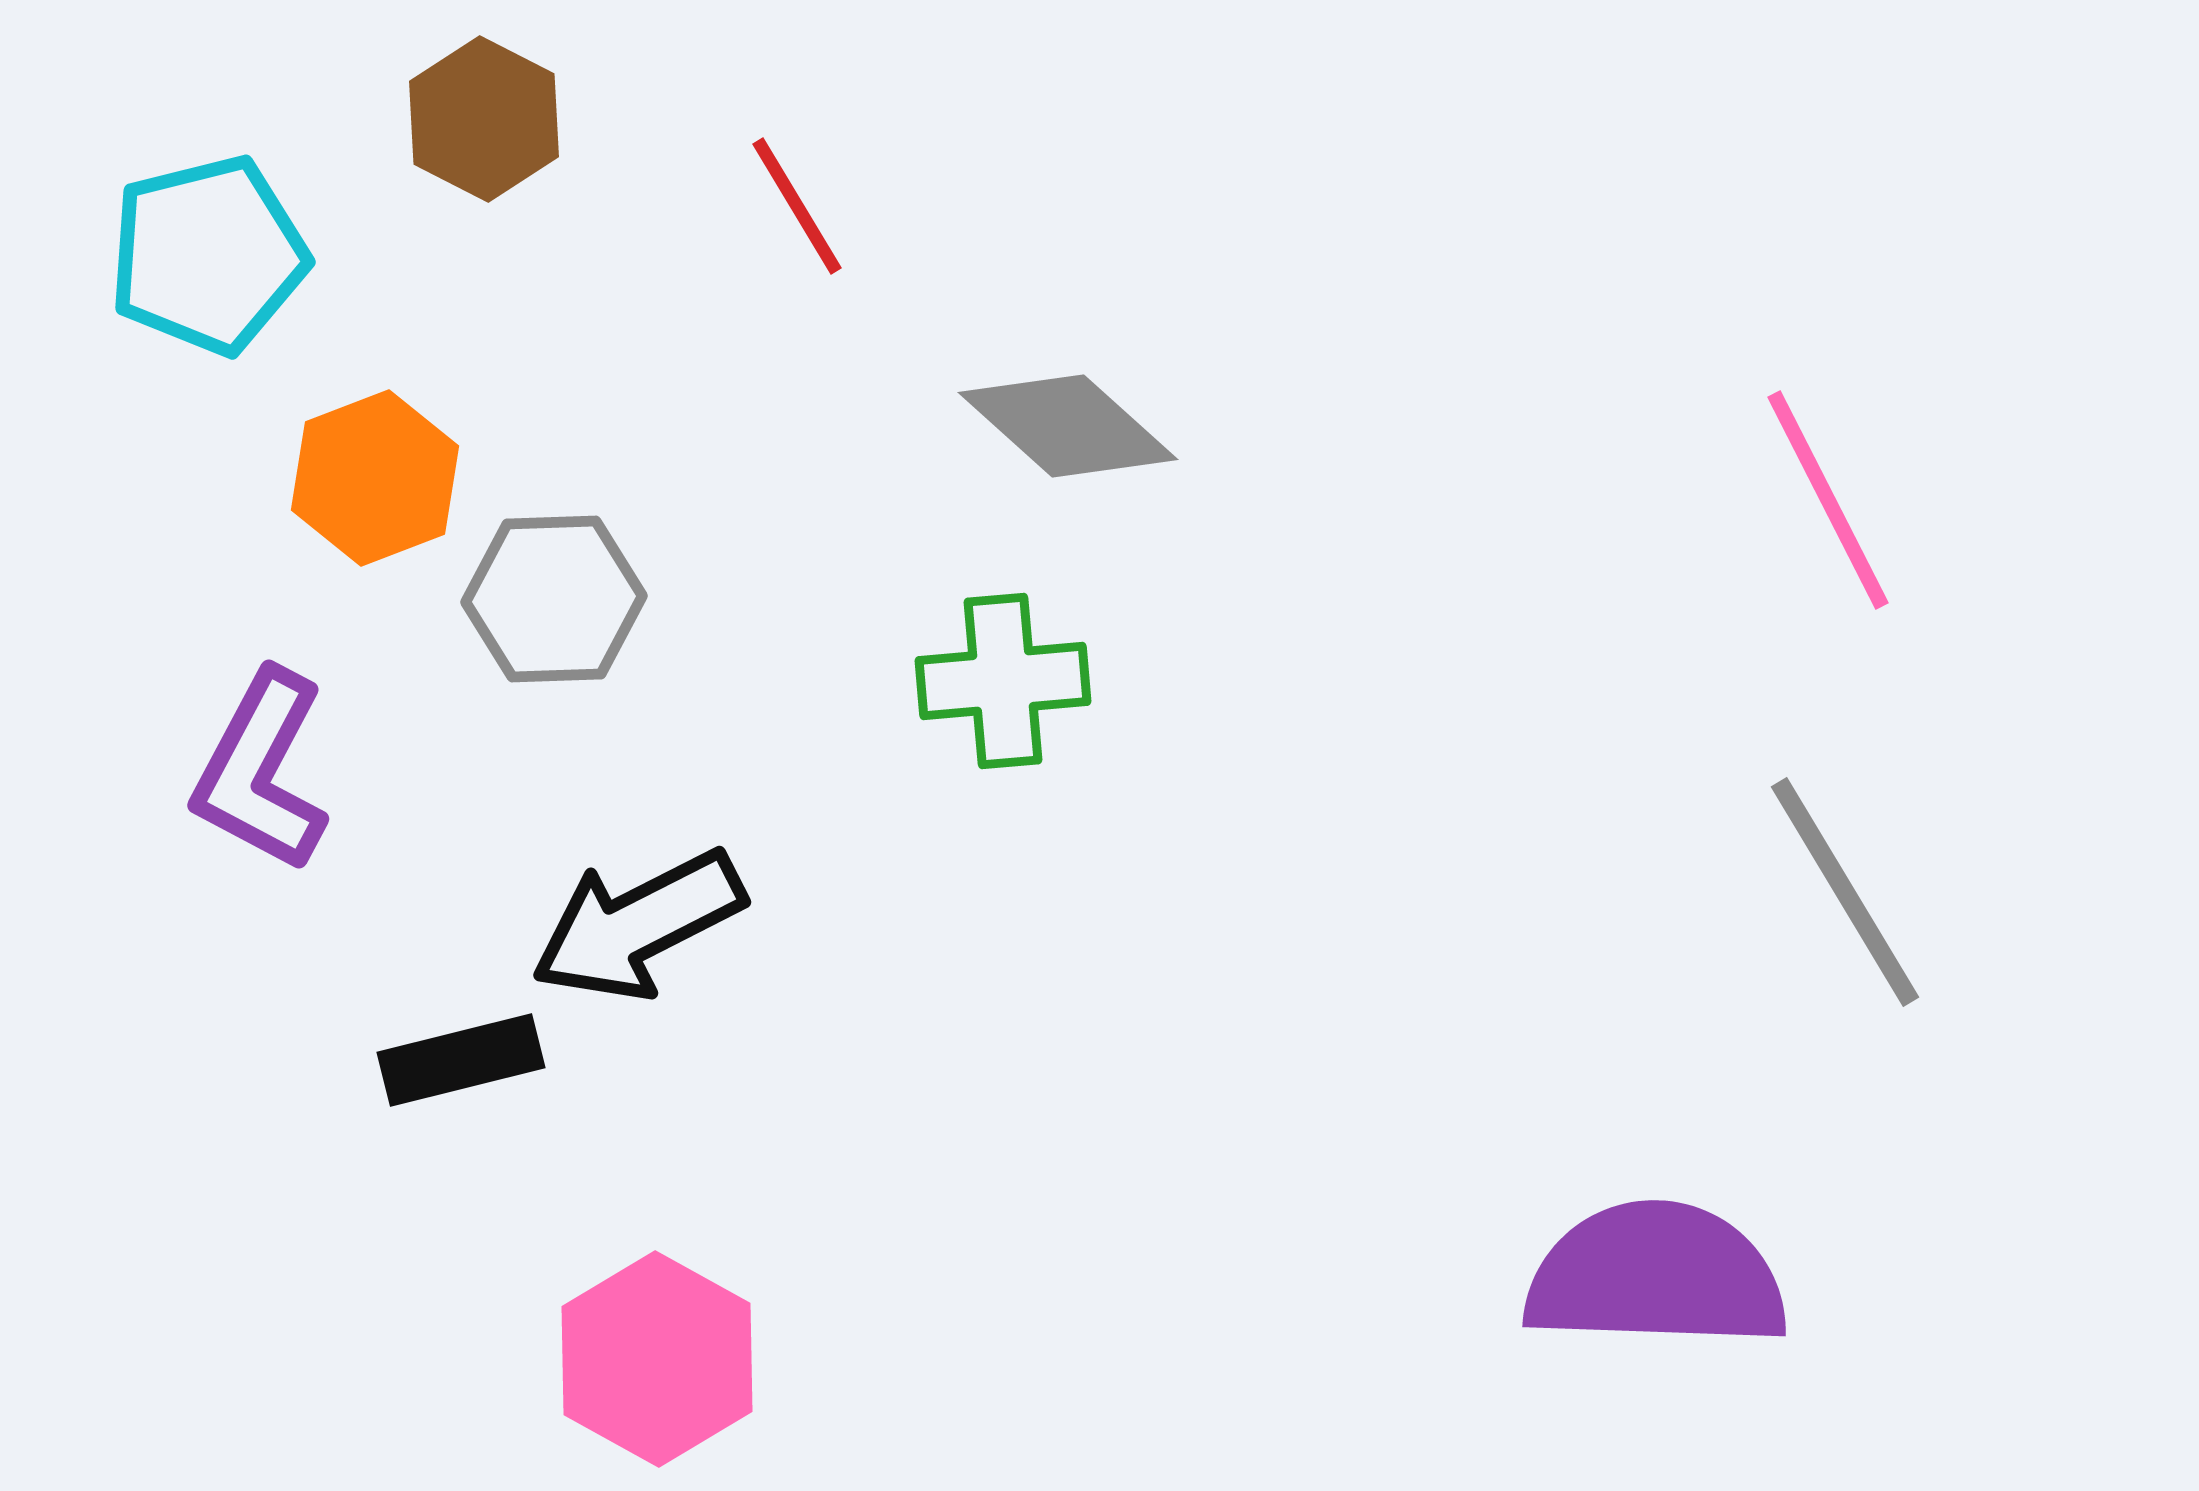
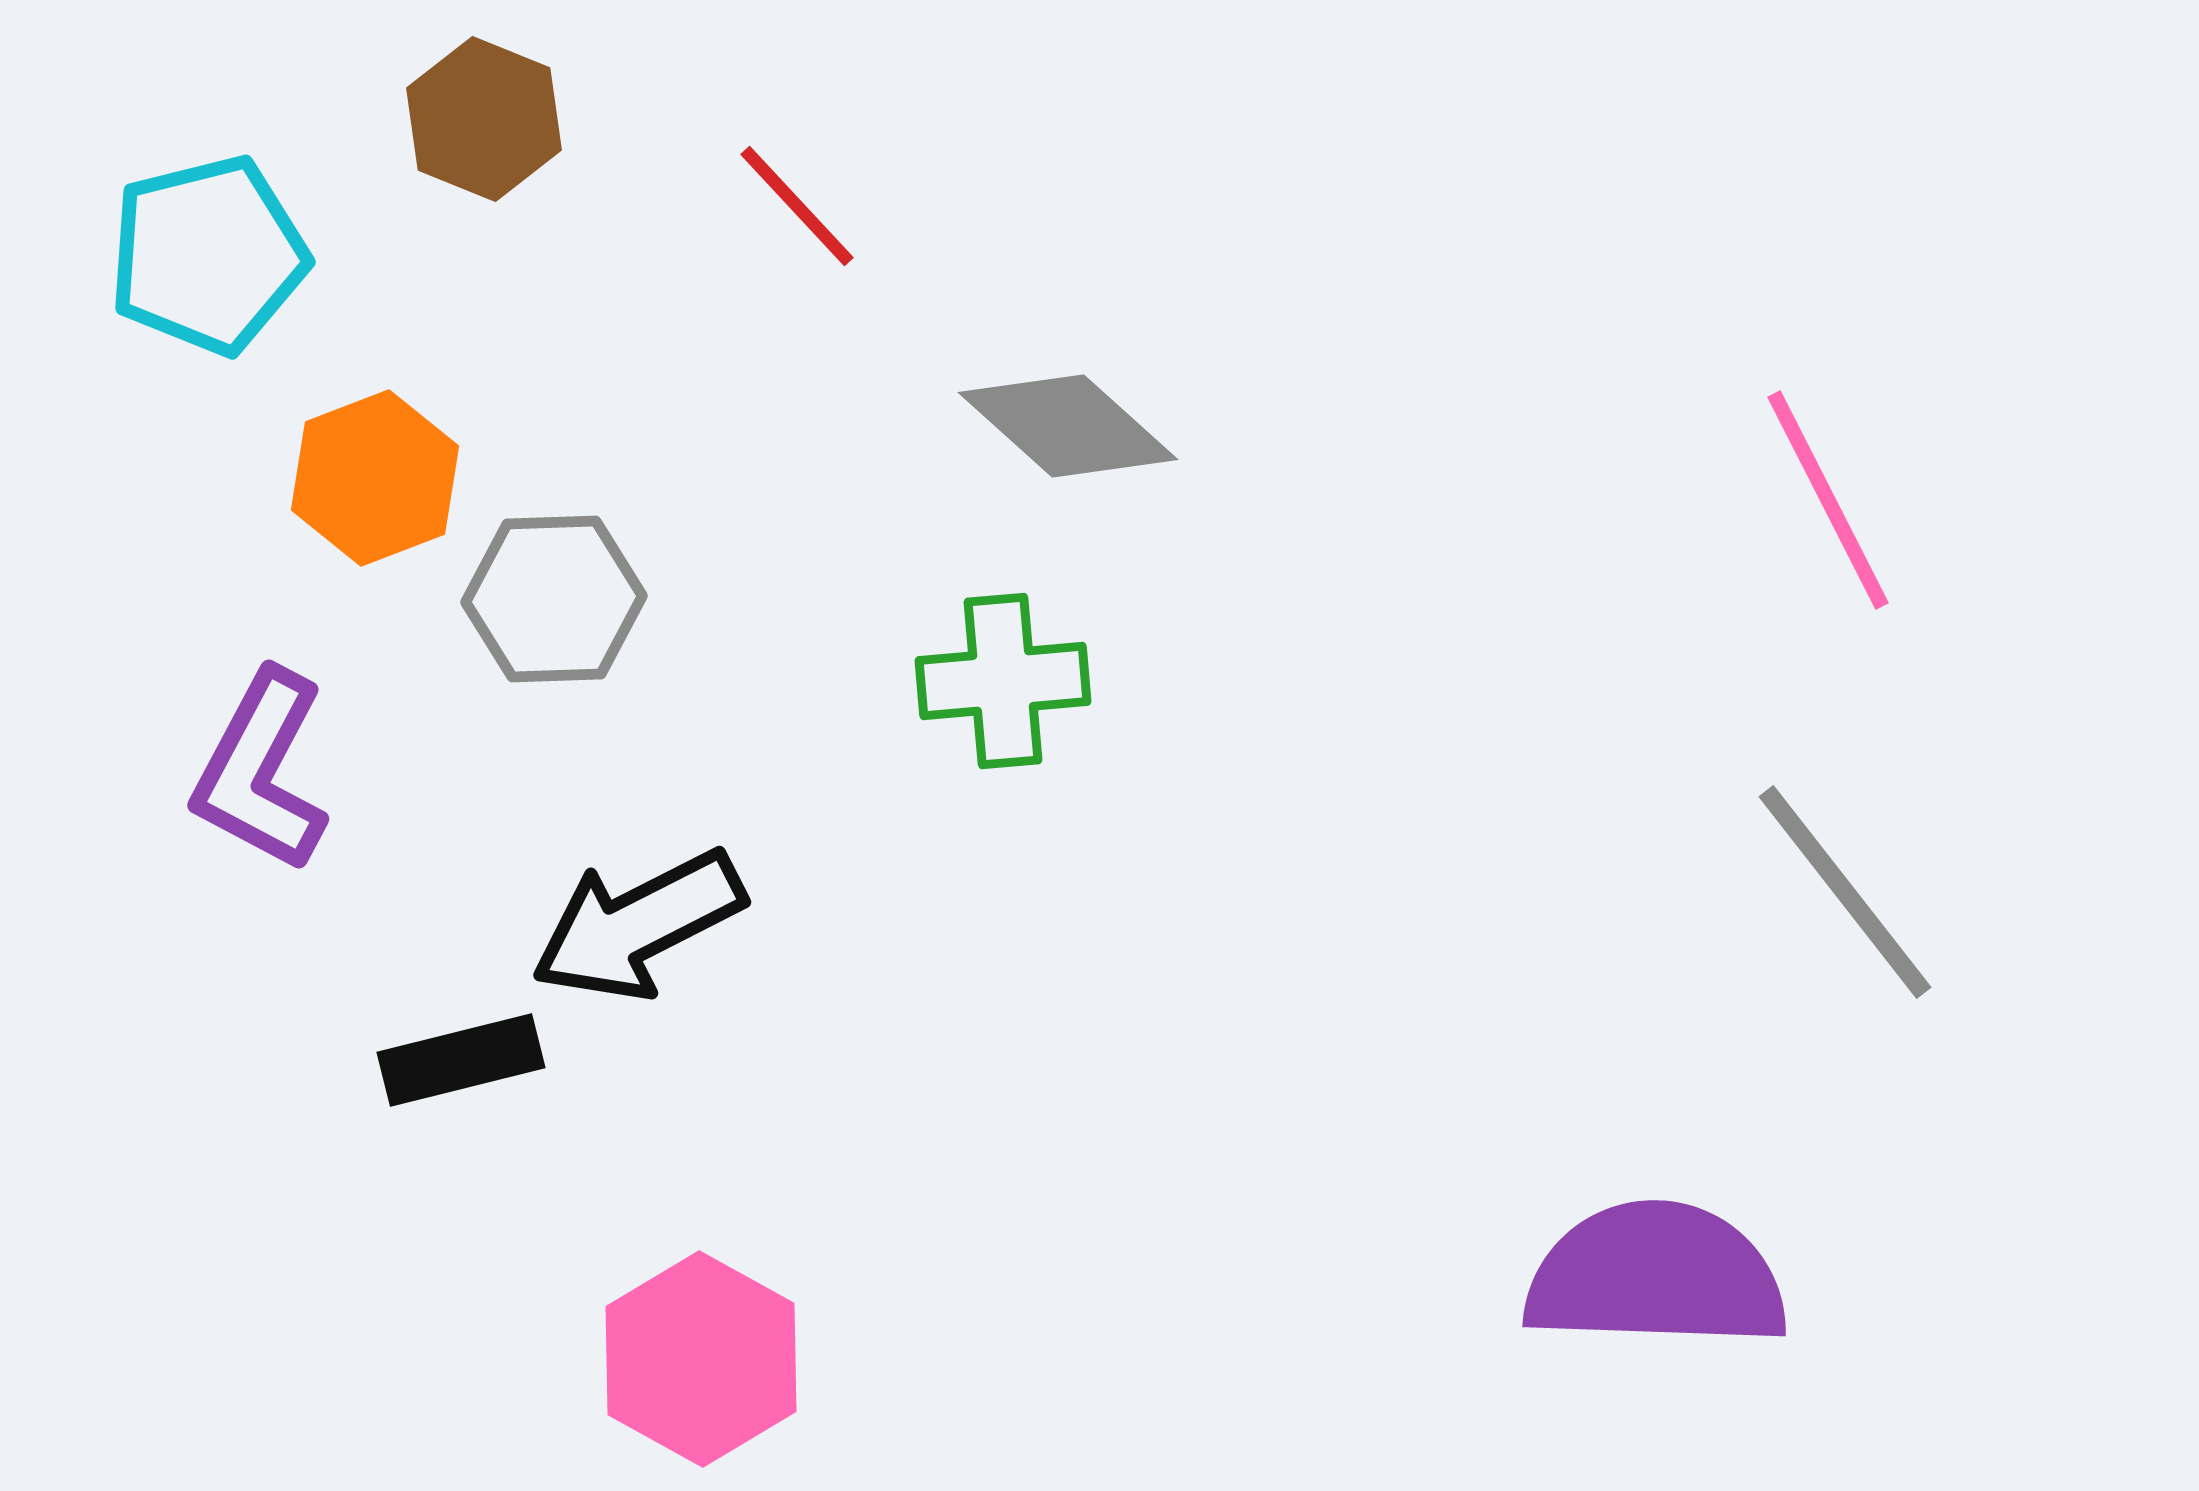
brown hexagon: rotated 5 degrees counterclockwise
red line: rotated 12 degrees counterclockwise
gray line: rotated 7 degrees counterclockwise
pink hexagon: moved 44 px right
